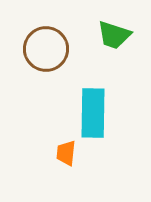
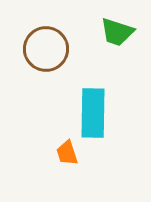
green trapezoid: moved 3 px right, 3 px up
orange trapezoid: moved 1 px right; rotated 24 degrees counterclockwise
